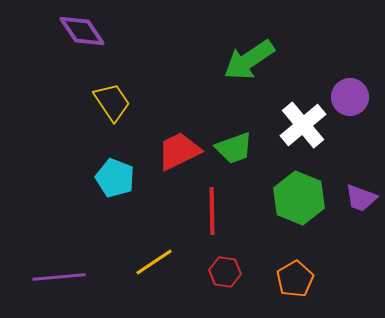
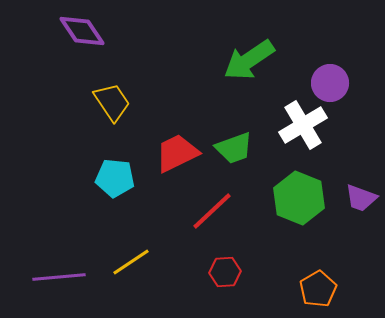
purple circle: moved 20 px left, 14 px up
white cross: rotated 9 degrees clockwise
red trapezoid: moved 2 px left, 2 px down
cyan pentagon: rotated 15 degrees counterclockwise
red line: rotated 48 degrees clockwise
yellow line: moved 23 px left
red hexagon: rotated 12 degrees counterclockwise
orange pentagon: moved 23 px right, 10 px down
